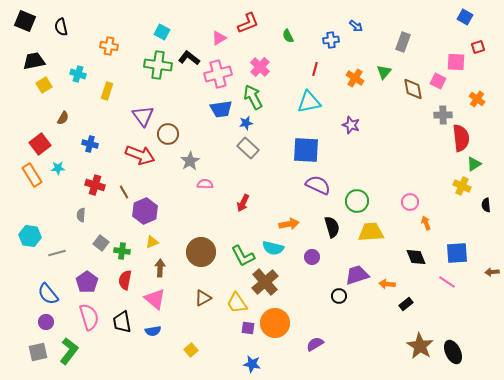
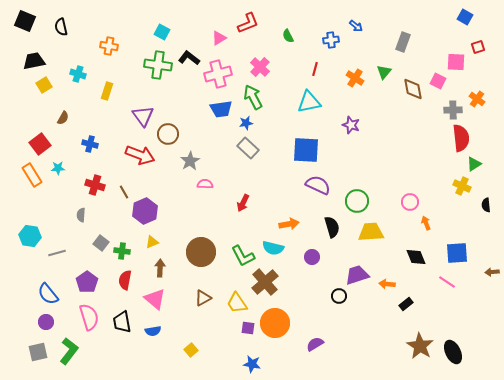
gray cross at (443, 115): moved 10 px right, 5 px up
